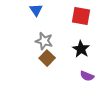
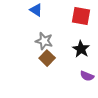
blue triangle: rotated 24 degrees counterclockwise
